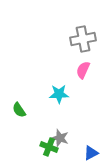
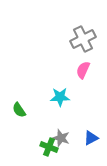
gray cross: rotated 15 degrees counterclockwise
cyan star: moved 1 px right, 3 px down
gray star: moved 1 px right
blue triangle: moved 15 px up
